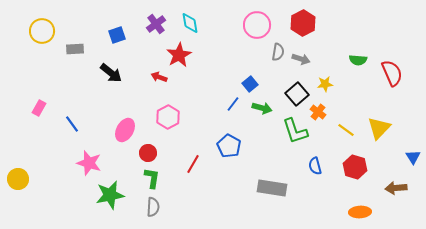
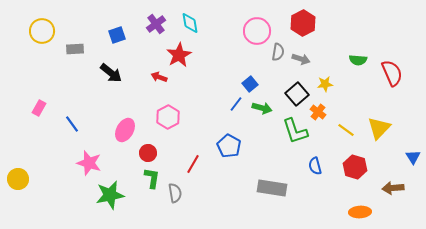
pink circle at (257, 25): moved 6 px down
blue line at (233, 104): moved 3 px right
brown arrow at (396, 188): moved 3 px left
gray semicircle at (153, 207): moved 22 px right, 14 px up; rotated 12 degrees counterclockwise
